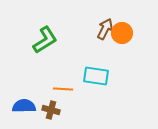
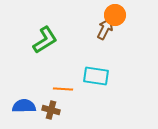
orange circle: moved 7 px left, 18 px up
